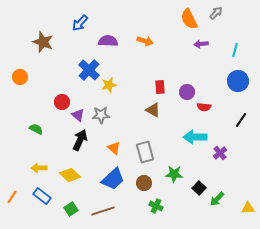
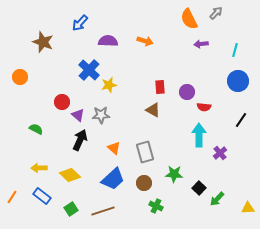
cyan arrow: moved 4 px right, 2 px up; rotated 90 degrees clockwise
